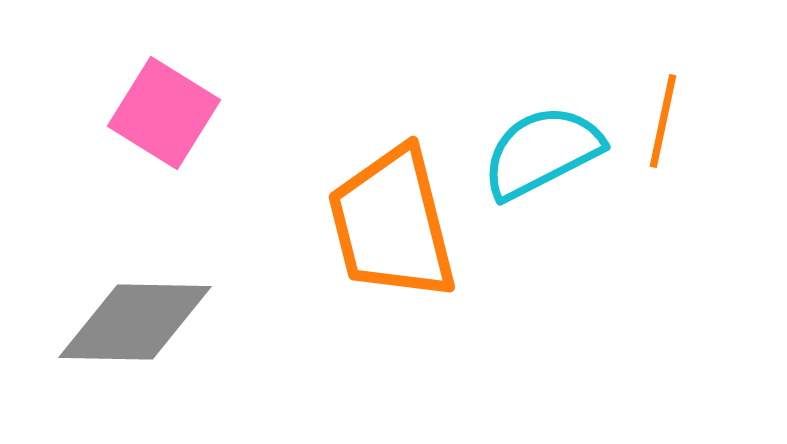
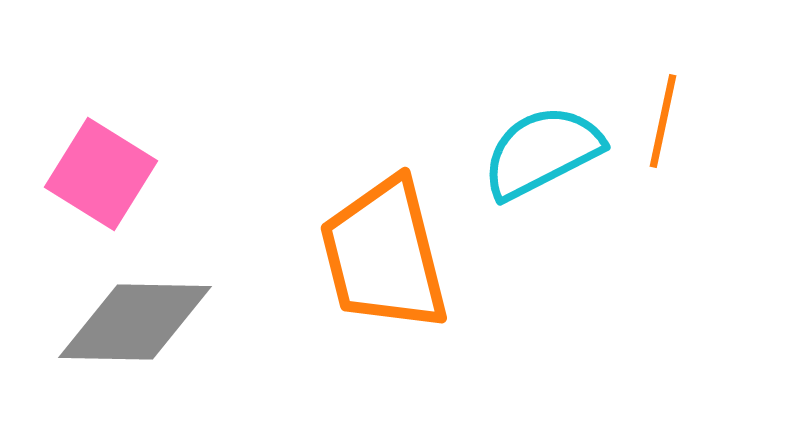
pink square: moved 63 px left, 61 px down
orange trapezoid: moved 8 px left, 31 px down
